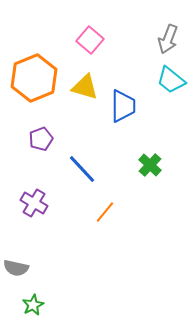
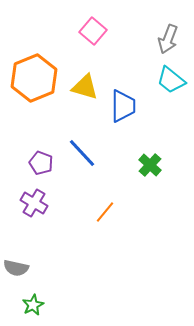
pink square: moved 3 px right, 9 px up
purple pentagon: moved 24 px down; rotated 30 degrees counterclockwise
blue line: moved 16 px up
